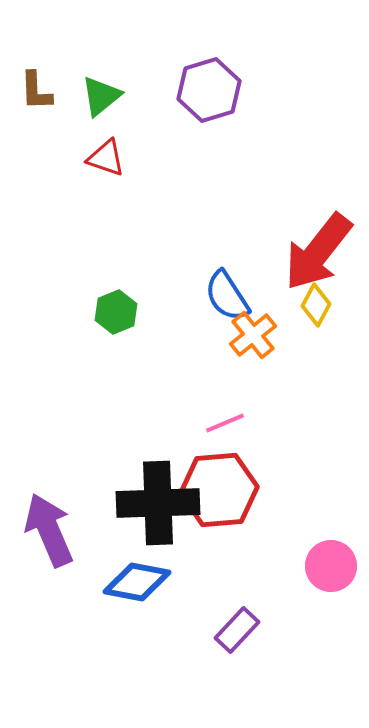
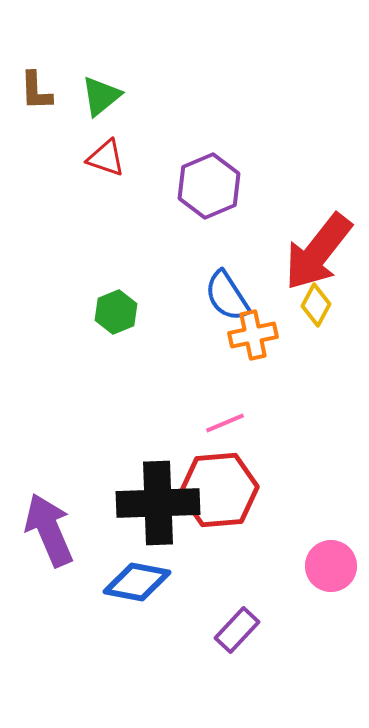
purple hexagon: moved 96 px down; rotated 6 degrees counterclockwise
orange cross: rotated 27 degrees clockwise
